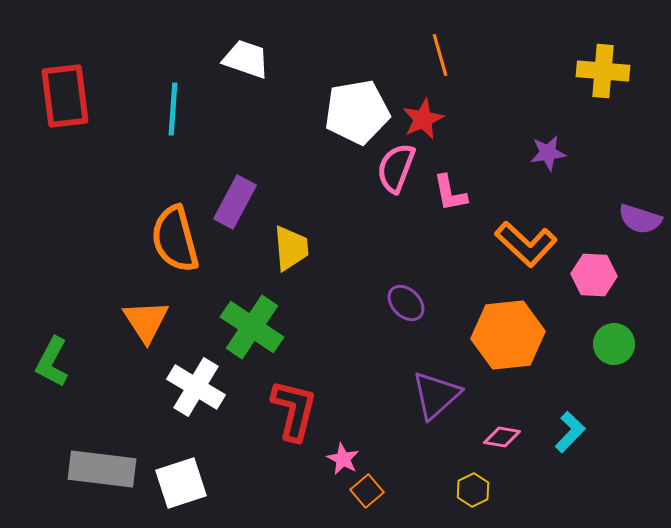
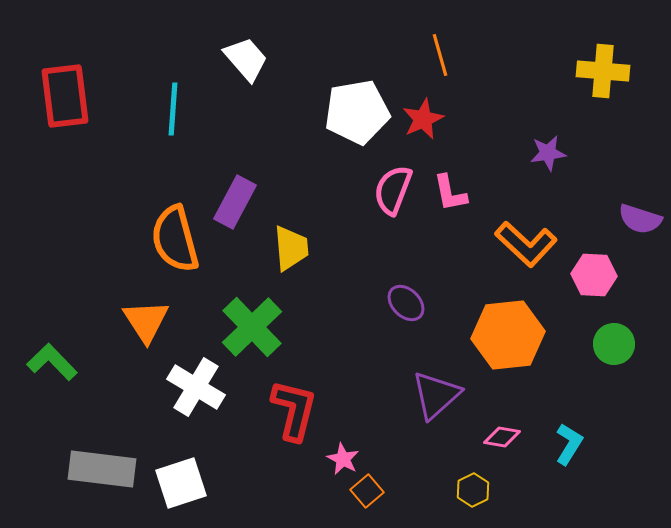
white trapezoid: rotated 30 degrees clockwise
pink semicircle: moved 3 px left, 22 px down
green cross: rotated 12 degrees clockwise
green L-shape: rotated 108 degrees clockwise
cyan L-shape: moved 1 px left, 12 px down; rotated 12 degrees counterclockwise
